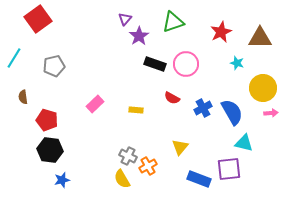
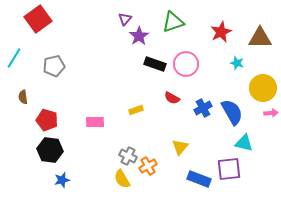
pink rectangle: moved 18 px down; rotated 42 degrees clockwise
yellow rectangle: rotated 24 degrees counterclockwise
